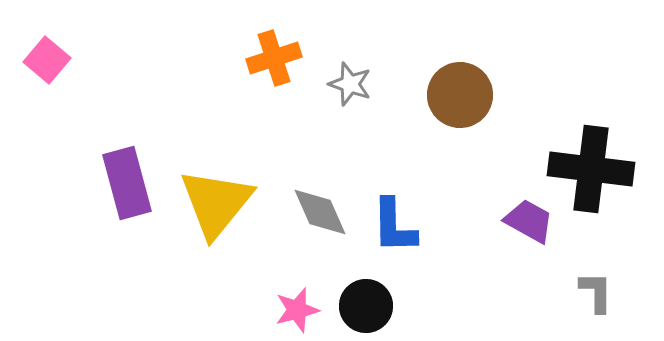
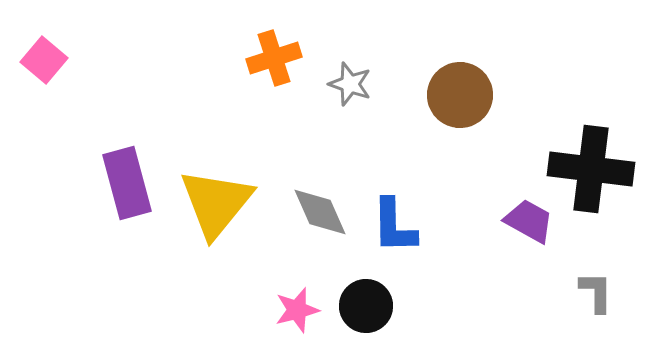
pink square: moved 3 px left
